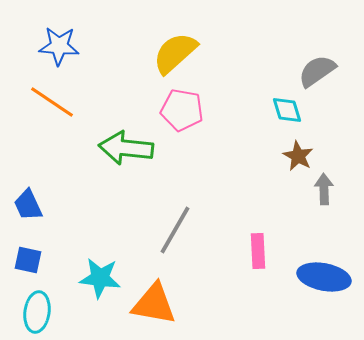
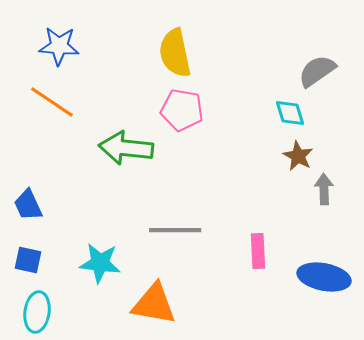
yellow semicircle: rotated 60 degrees counterclockwise
cyan diamond: moved 3 px right, 3 px down
gray line: rotated 60 degrees clockwise
cyan star: moved 15 px up
